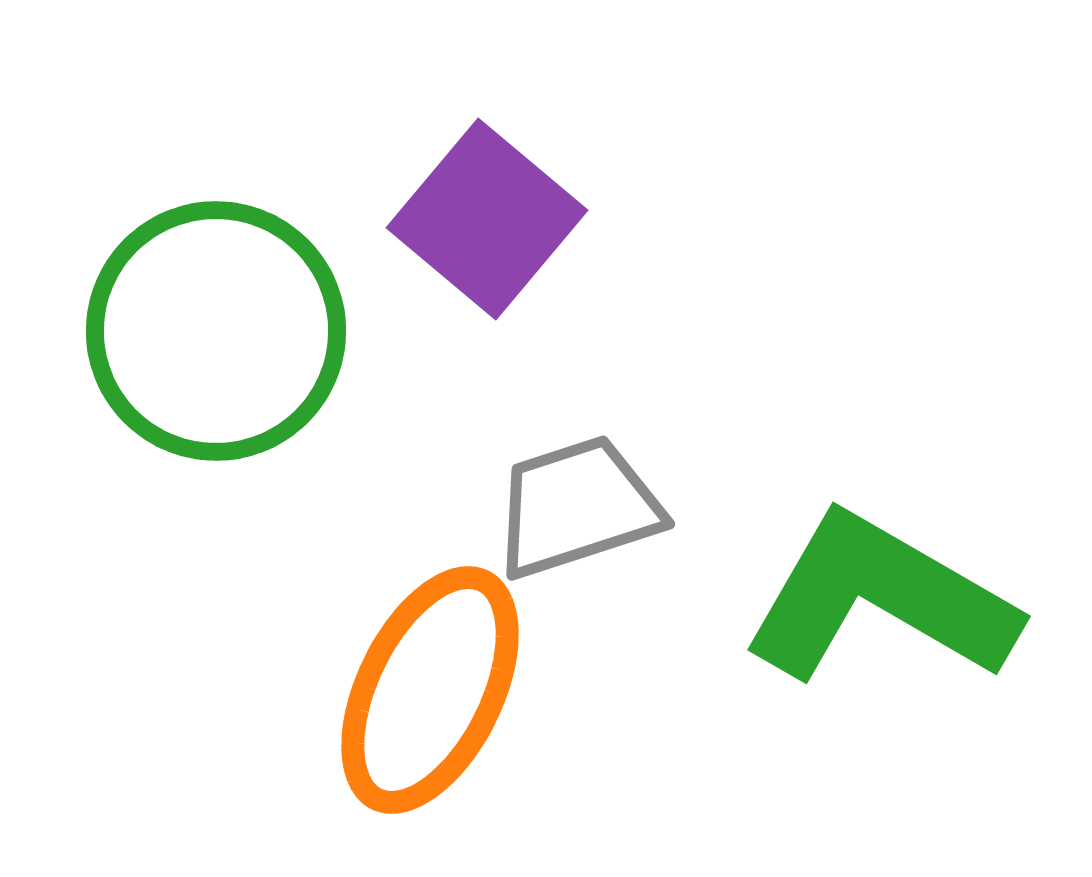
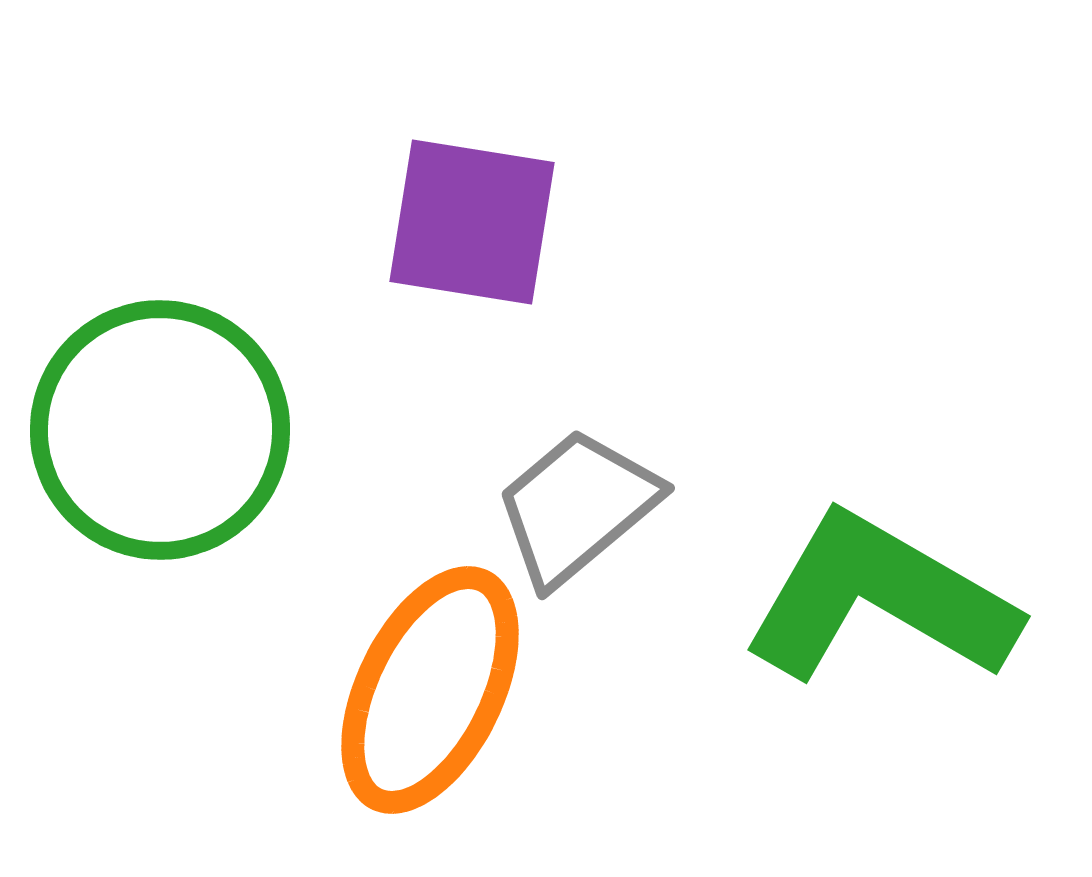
purple square: moved 15 px left, 3 px down; rotated 31 degrees counterclockwise
green circle: moved 56 px left, 99 px down
gray trapezoid: rotated 22 degrees counterclockwise
